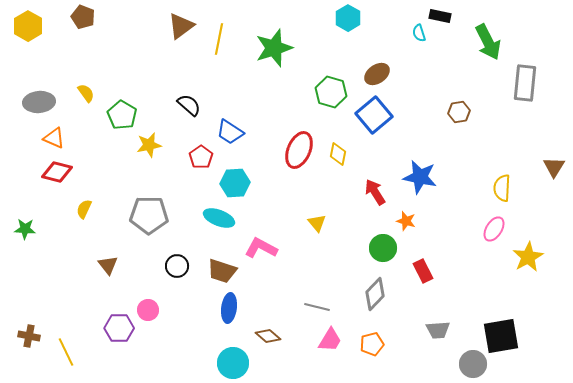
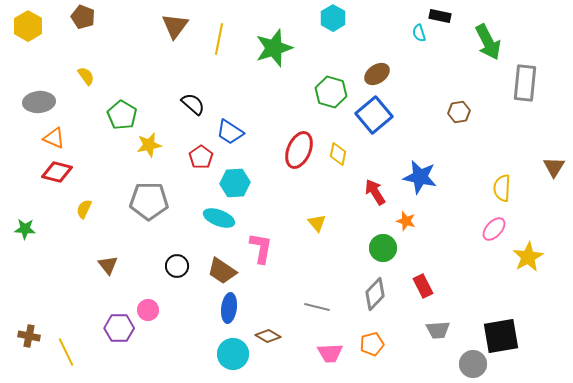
cyan hexagon at (348, 18): moved 15 px left
brown triangle at (181, 26): moved 6 px left; rotated 16 degrees counterclockwise
yellow semicircle at (86, 93): moved 17 px up
black semicircle at (189, 105): moved 4 px right, 1 px up
gray pentagon at (149, 215): moved 14 px up
pink ellipse at (494, 229): rotated 10 degrees clockwise
pink L-shape at (261, 248): rotated 72 degrees clockwise
brown trapezoid at (222, 271): rotated 16 degrees clockwise
red rectangle at (423, 271): moved 15 px down
brown diamond at (268, 336): rotated 10 degrees counterclockwise
pink trapezoid at (330, 340): moved 13 px down; rotated 56 degrees clockwise
cyan circle at (233, 363): moved 9 px up
